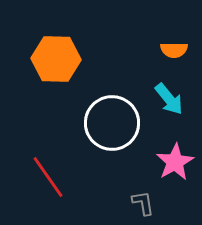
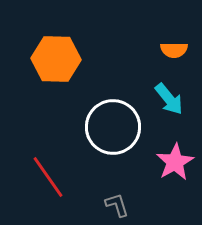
white circle: moved 1 px right, 4 px down
gray L-shape: moved 26 px left, 2 px down; rotated 8 degrees counterclockwise
